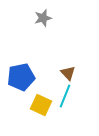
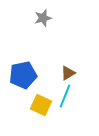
brown triangle: rotated 42 degrees clockwise
blue pentagon: moved 2 px right, 2 px up
